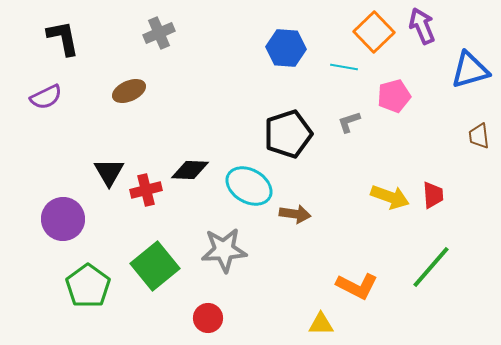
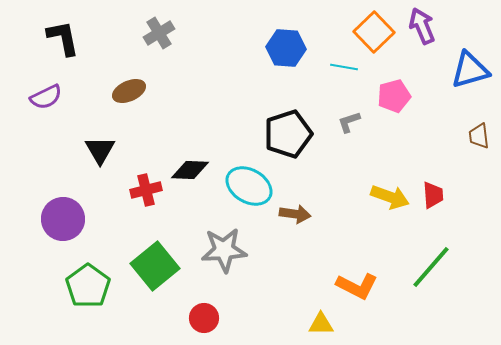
gray cross: rotated 8 degrees counterclockwise
black triangle: moved 9 px left, 22 px up
red circle: moved 4 px left
